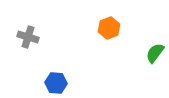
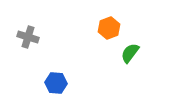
green semicircle: moved 25 px left
